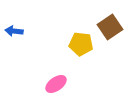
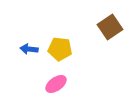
blue arrow: moved 15 px right, 18 px down
yellow pentagon: moved 21 px left, 5 px down
